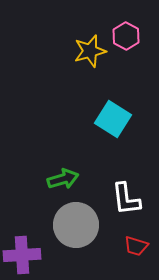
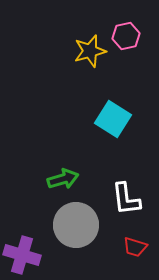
pink hexagon: rotated 20 degrees clockwise
red trapezoid: moved 1 px left, 1 px down
purple cross: rotated 21 degrees clockwise
